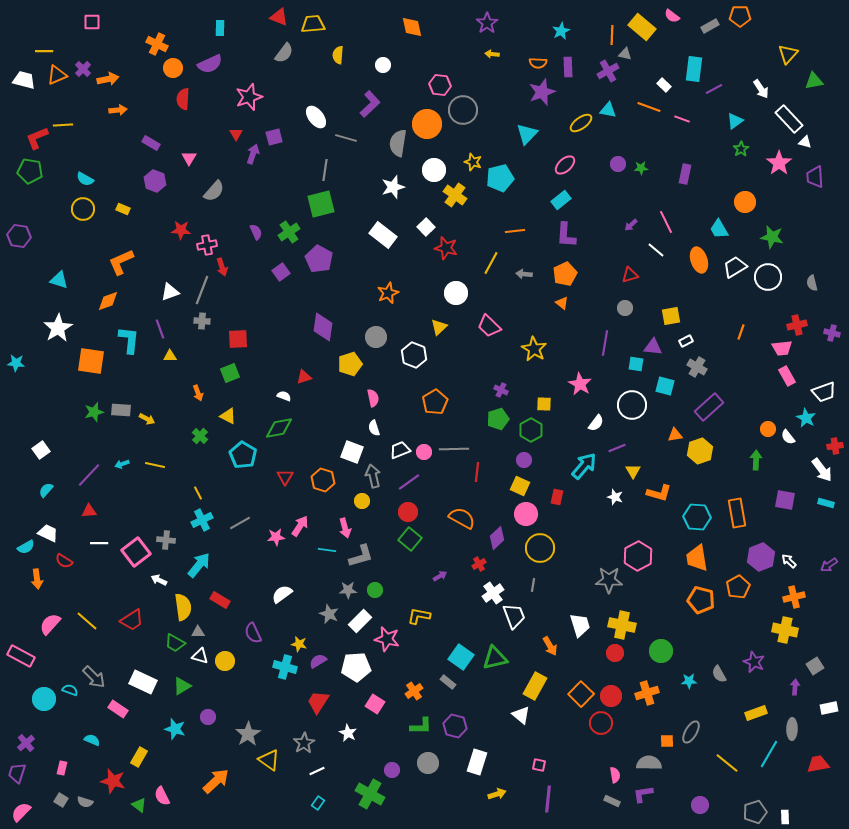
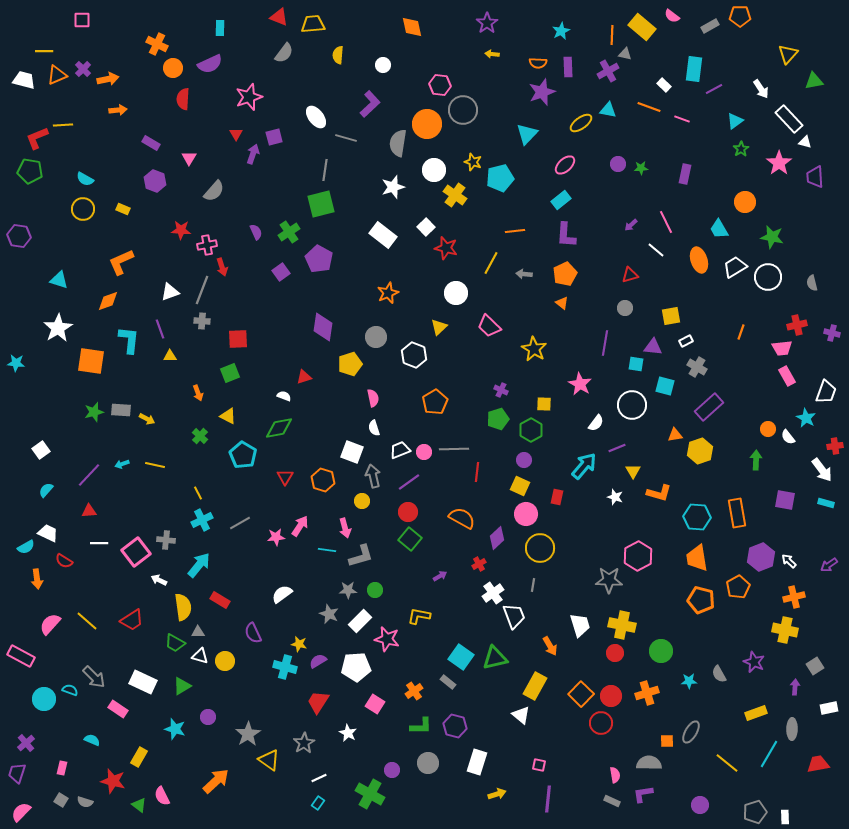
pink square at (92, 22): moved 10 px left, 2 px up
white trapezoid at (824, 392): moved 2 px right; rotated 50 degrees counterclockwise
white line at (317, 771): moved 2 px right, 7 px down
